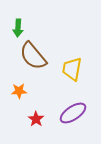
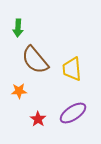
brown semicircle: moved 2 px right, 4 px down
yellow trapezoid: rotated 15 degrees counterclockwise
red star: moved 2 px right
